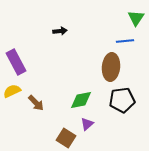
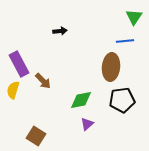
green triangle: moved 2 px left, 1 px up
purple rectangle: moved 3 px right, 2 px down
yellow semicircle: moved 1 px right, 1 px up; rotated 48 degrees counterclockwise
brown arrow: moved 7 px right, 22 px up
brown square: moved 30 px left, 2 px up
